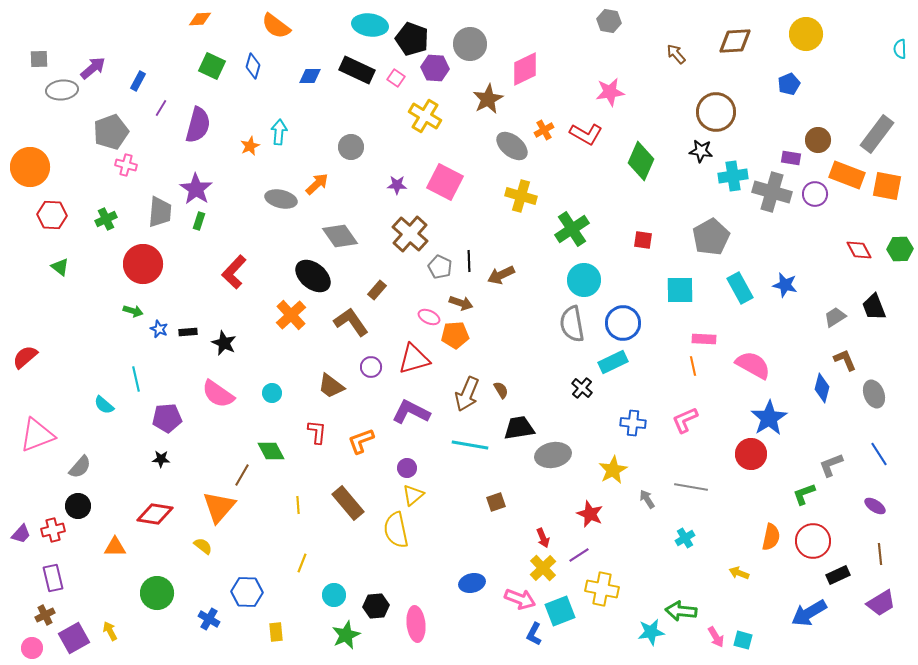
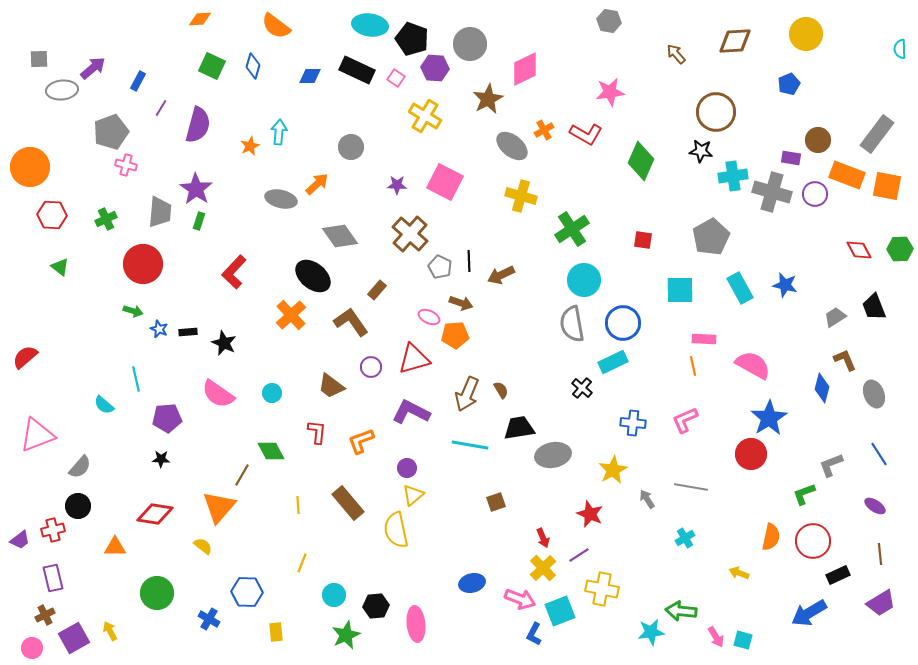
purple trapezoid at (21, 534): moved 1 px left, 6 px down; rotated 10 degrees clockwise
